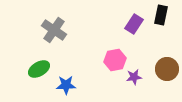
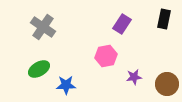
black rectangle: moved 3 px right, 4 px down
purple rectangle: moved 12 px left
gray cross: moved 11 px left, 3 px up
pink hexagon: moved 9 px left, 4 px up
brown circle: moved 15 px down
